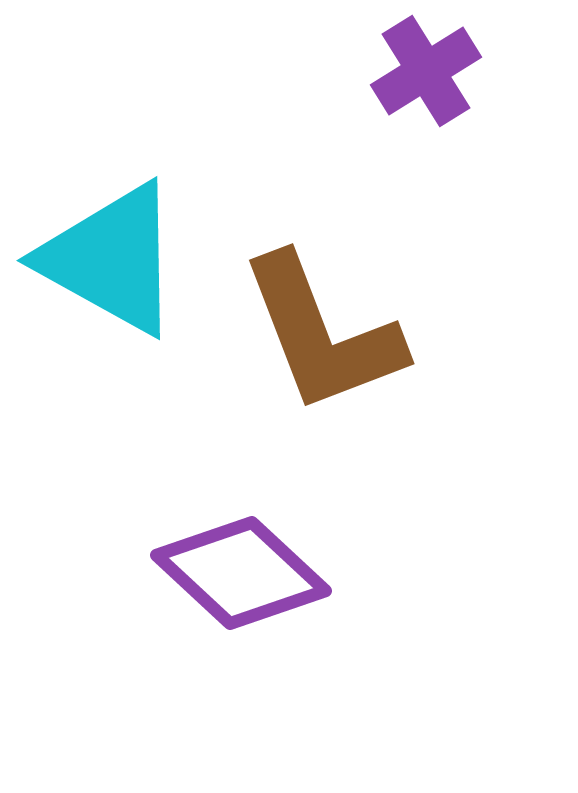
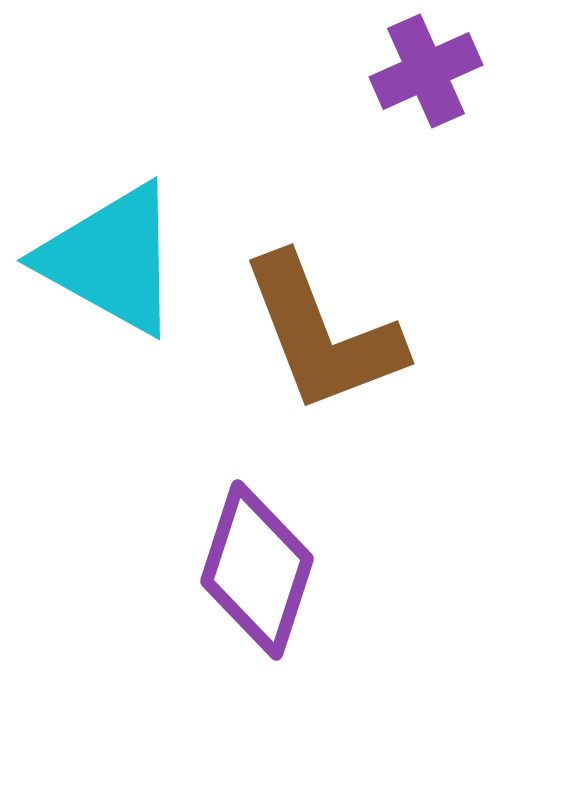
purple cross: rotated 8 degrees clockwise
purple diamond: moved 16 px right, 3 px up; rotated 65 degrees clockwise
